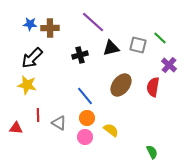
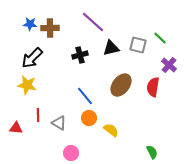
orange circle: moved 2 px right
pink circle: moved 14 px left, 16 px down
